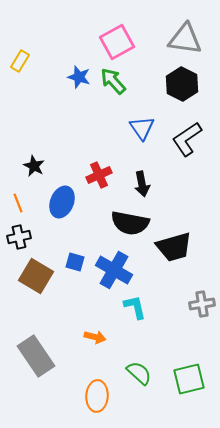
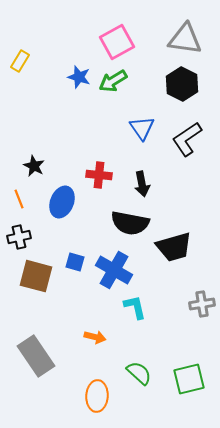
green arrow: rotated 80 degrees counterclockwise
red cross: rotated 30 degrees clockwise
orange line: moved 1 px right, 4 px up
brown square: rotated 16 degrees counterclockwise
